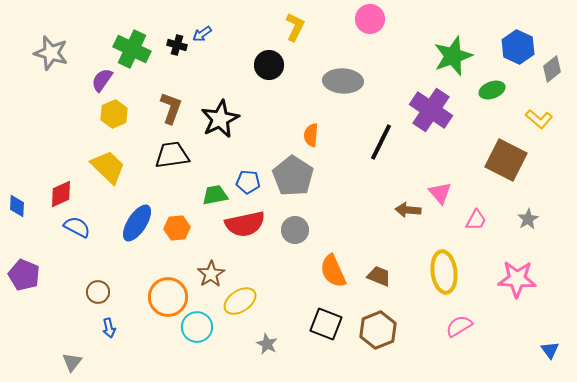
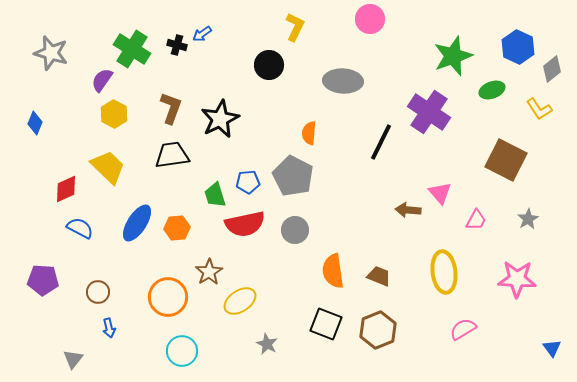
green cross at (132, 49): rotated 6 degrees clockwise
purple cross at (431, 110): moved 2 px left, 2 px down
yellow hexagon at (114, 114): rotated 8 degrees counterclockwise
yellow L-shape at (539, 119): moved 10 px up; rotated 16 degrees clockwise
orange semicircle at (311, 135): moved 2 px left, 2 px up
gray pentagon at (293, 176): rotated 6 degrees counterclockwise
blue pentagon at (248, 182): rotated 10 degrees counterclockwise
red diamond at (61, 194): moved 5 px right, 5 px up
green trapezoid at (215, 195): rotated 96 degrees counterclockwise
blue diamond at (17, 206): moved 18 px right, 83 px up; rotated 20 degrees clockwise
blue semicircle at (77, 227): moved 3 px right, 1 px down
orange semicircle at (333, 271): rotated 16 degrees clockwise
brown star at (211, 274): moved 2 px left, 2 px up
purple pentagon at (24, 275): moved 19 px right, 5 px down; rotated 20 degrees counterclockwise
pink semicircle at (459, 326): moved 4 px right, 3 px down
cyan circle at (197, 327): moved 15 px left, 24 px down
blue triangle at (550, 350): moved 2 px right, 2 px up
gray triangle at (72, 362): moved 1 px right, 3 px up
